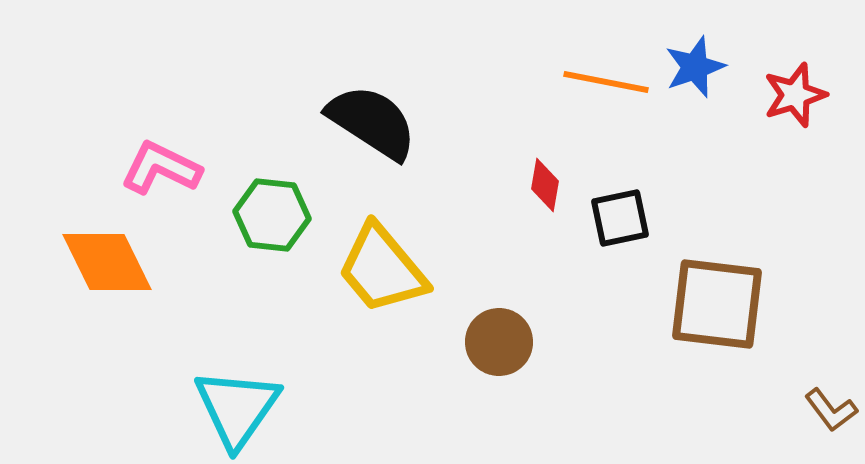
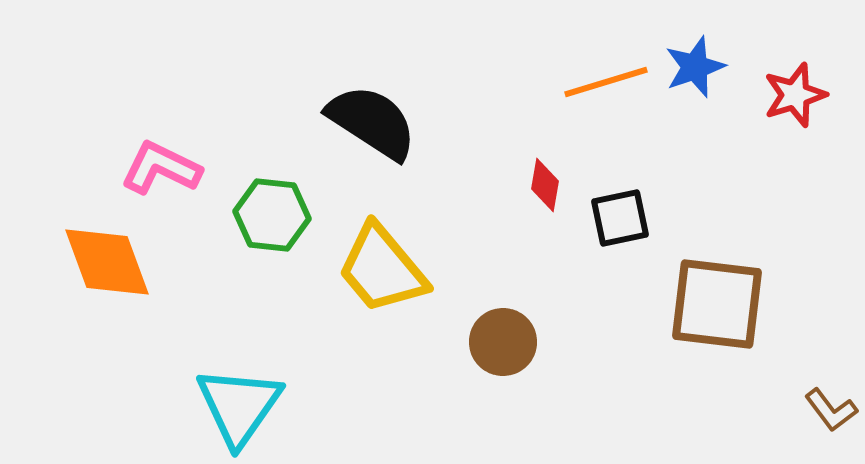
orange line: rotated 28 degrees counterclockwise
orange diamond: rotated 6 degrees clockwise
brown circle: moved 4 px right
cyan triangle: moved 2 px right, 2 px up
